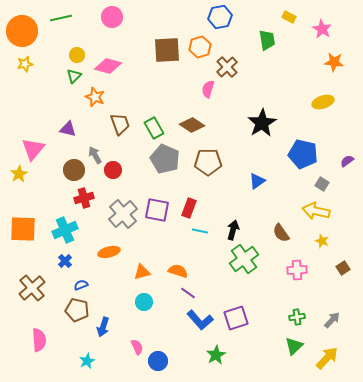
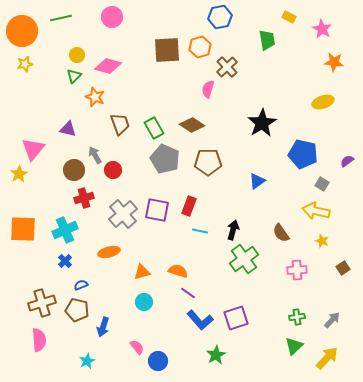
red rectangle at (189, 208): moved 2 px up
brown cross at (32, 288): moved 10 px right, 15 px down; rotated 24 degrees clockwise
pink semicircle at (137, 347): rotated 14 degrees counterclockwise
